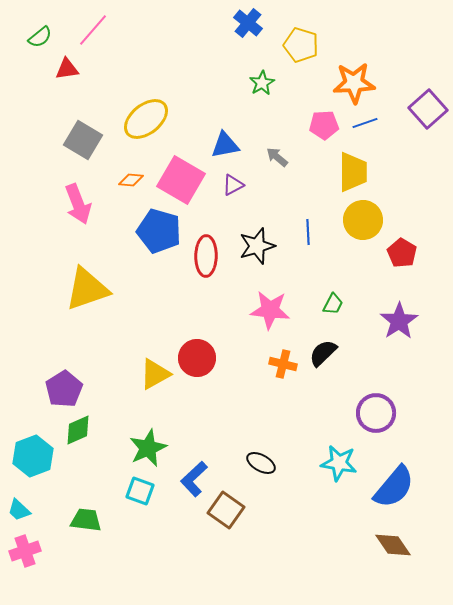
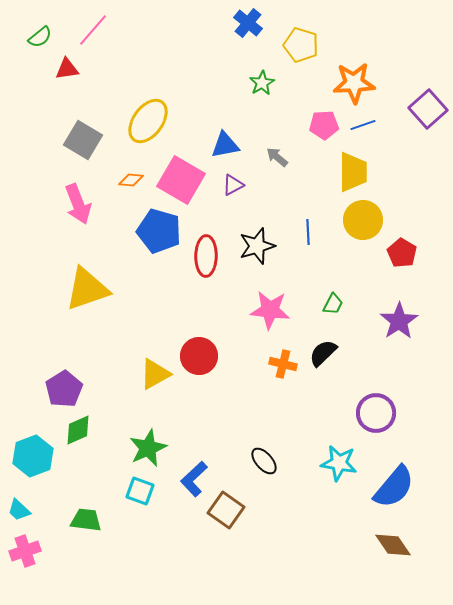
yellow ellipse at (146, 119): moved 2 px right, 2 px down; rotated 15 degrees counterclockwise
blue line at (365, 123): moved 2 px left, 2 px down
red circle at (197, 358): moved 2 px right, 2 px up
black ellipse at (261, 463): moved 3 px right, 2 px up; rotated 20 degrees clockwise
